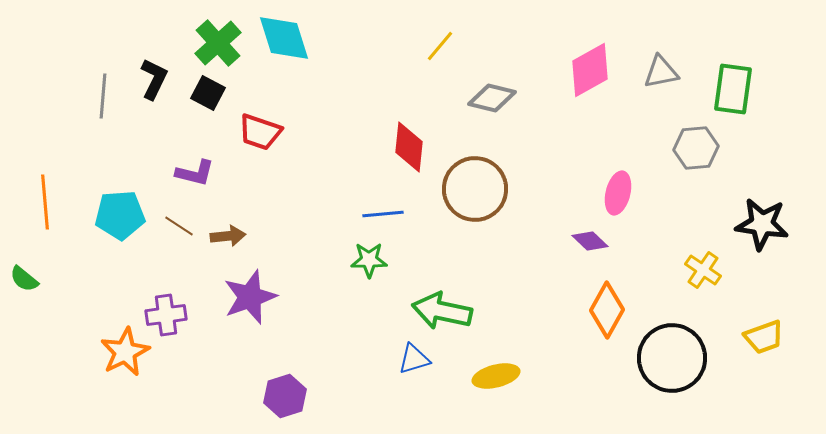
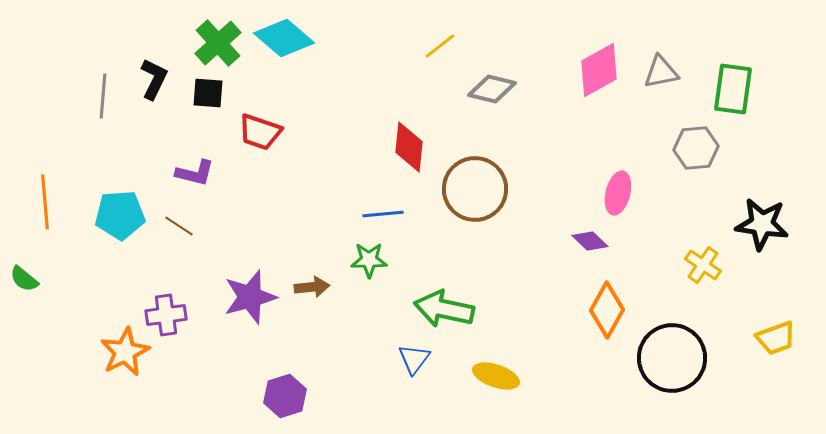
cyan diamond: rotated 32 degrees counterclockwise
yellow line: rotated 12 degrees clockwise
pink diamond: moved 9 px right
black square: rotated 24 degrees counterclockwise
gray diamond: moved 9 px up
brown arrow: moved 84 px right, 51 px down
yellow cross: moved 5 px up
purple star: rotated 4 degrees clockwise
green arrow: moved 2 px right, 2 px up
yellow trapezoid: moved 12 px right, 1 px down
blue triangle: rotated 36 degrees counterclockwise
yellow ellipse: rotated 33 degrees clockwise
